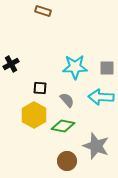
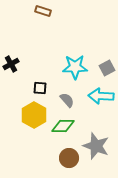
gray square: rotated 28 degrees counterclockwise
cyan arrow: moved 1 px up
green diamond: rotated 10 degrees counterclockwise
brown circle: moved 2 px right, 3 px up
